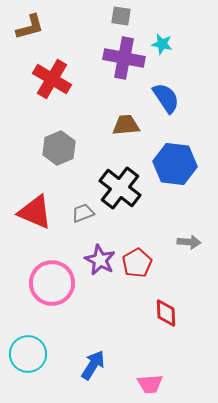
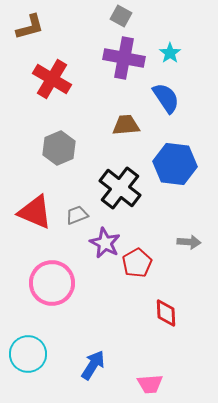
gray square: rotated 20 degrees clockwise
cyan star: moved 8 px right, 9 px down; rotated 25 degrees clockwise
gray trapezoid: moved 6 px left, 2 px down
purple star: moved 5 px right, 17 px up
